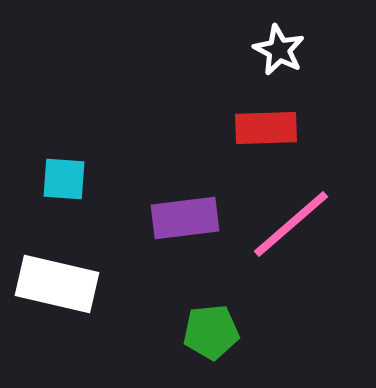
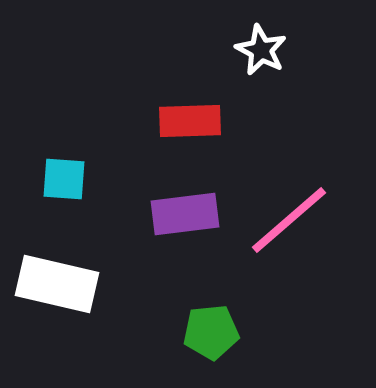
white star: moved 18 px left
red rectangle: moved 76 px left, 7 px up
purple rectangle: moved 4 px up
pink line: moved 2 px left, 4 px up
